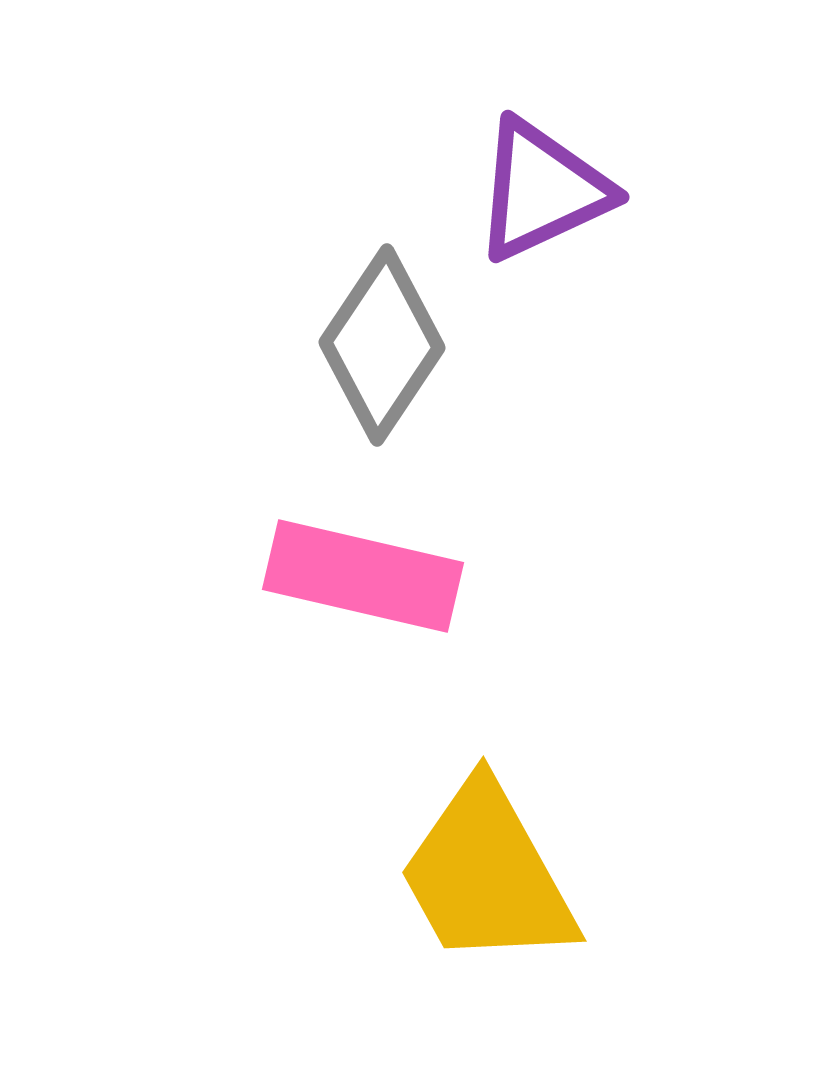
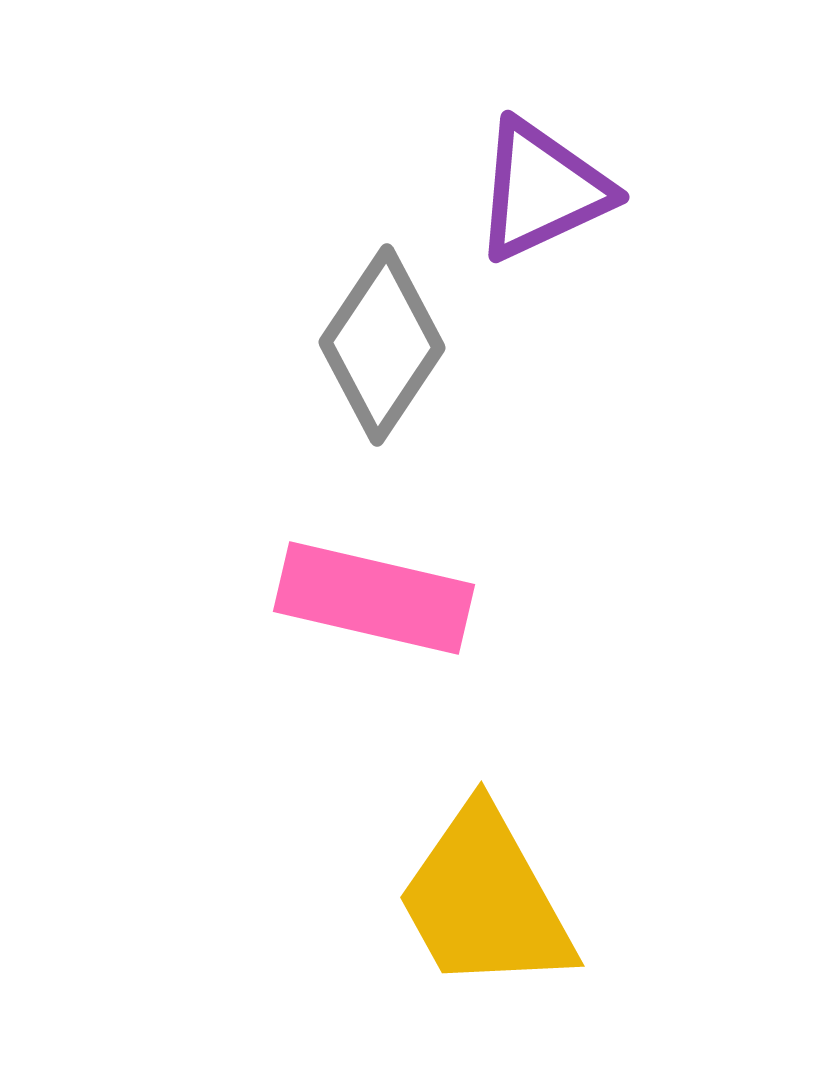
pink rectangle: moved 11 px right, 22 px down
yellow trapezoid: moved 2 px left, 25 px down
